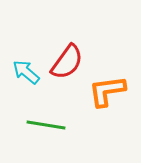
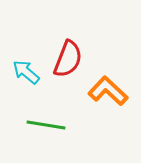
red semicircle: moved 1 px right, 3 px up; rotated 15 degrees counterclockwise
orange L-shape: moved 1 px right; rotated 51 degrees clockwise
